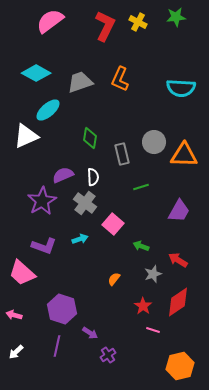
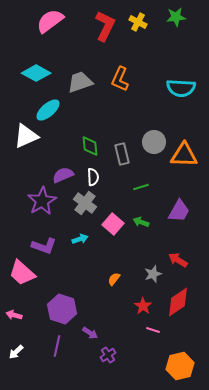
green diamond: moved 8 px down; rotated 15 degrees counterclockwise
green arrow: moved 24 px up
